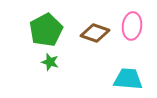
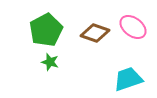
pink ellipse: moved 1 px right, 1 px down; rotated 60 degrees counterclockwise
cyan trapezoid: rotated 24 degrees counterclockwise
